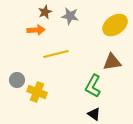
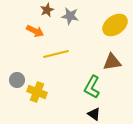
brown star: moved 2 px right, 2 px up
orange arrow: moved 1 px left, 1 px down; rotated 30 degrees clockwise
green L-shape: moved 1 px left, 1 px down
